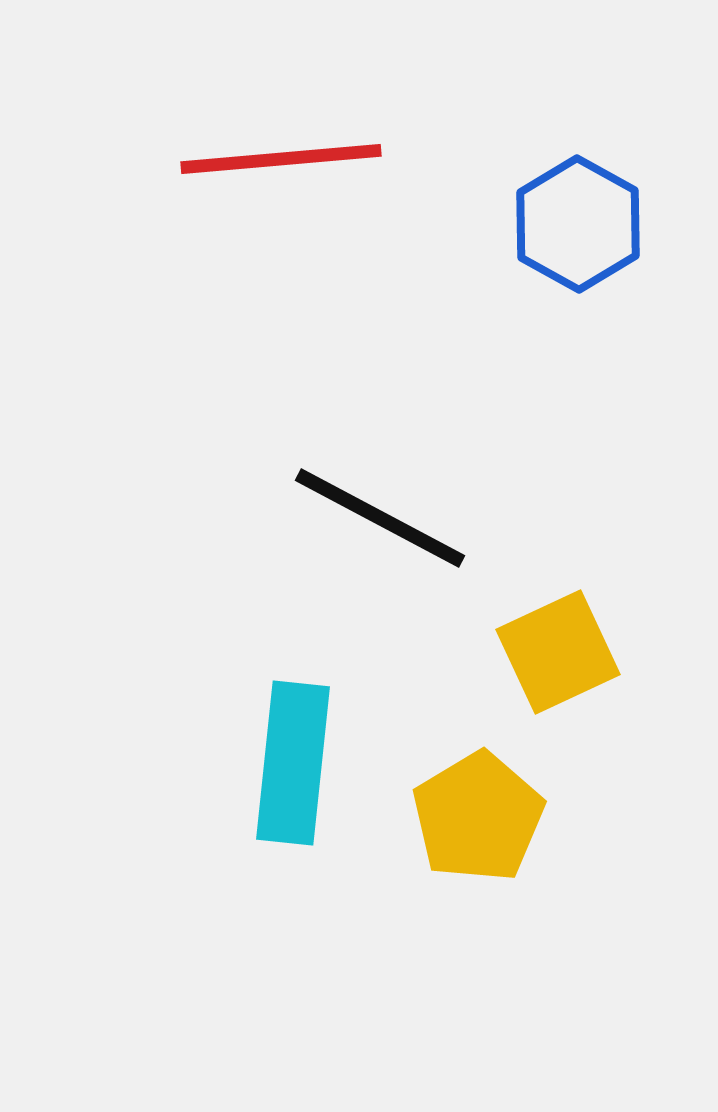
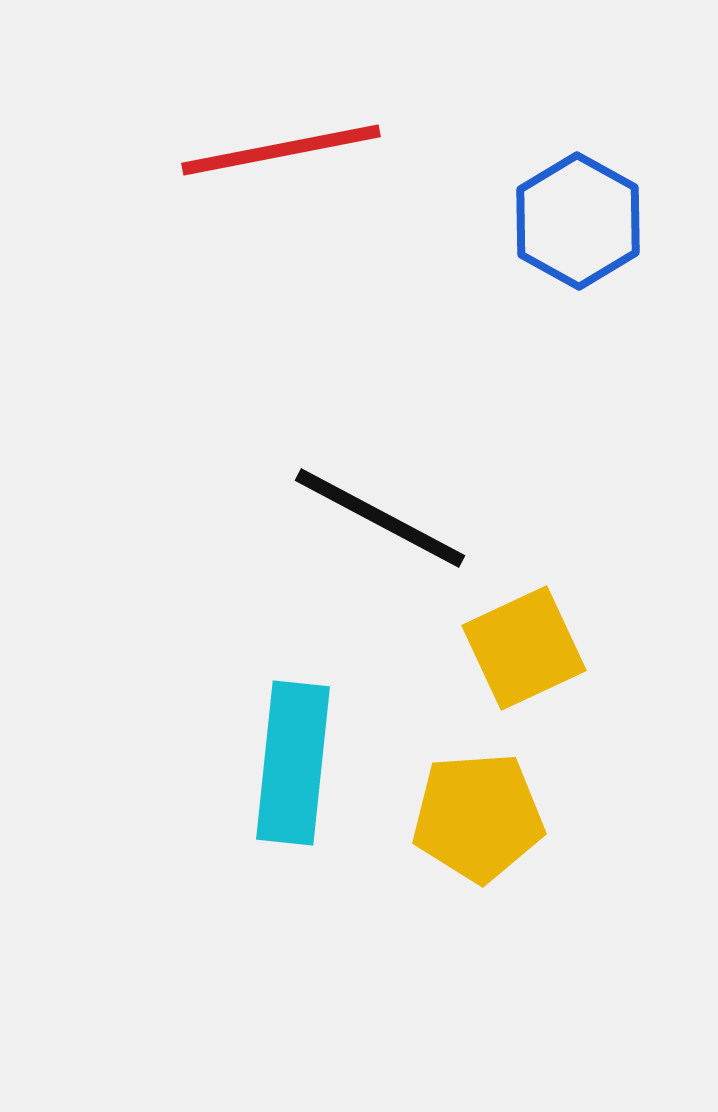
red line: moved 9 px up; rotated 6 degrees counterclockwise
blue hexagon: moved 3 px up
yellow square: moved 34 px left, 4 px up
yellow pentagon: rotated 27 degrees clockwise
